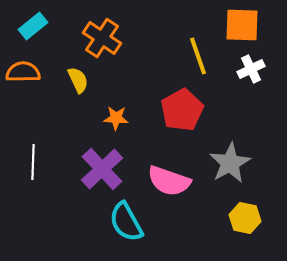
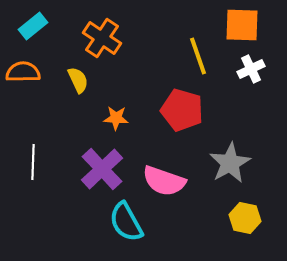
red pentagon: rotated 27 degrees counterclockwise
pink semicircle: moved 5 px left
